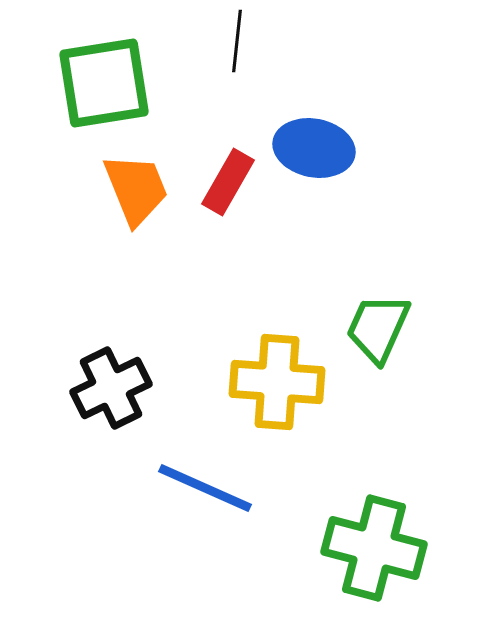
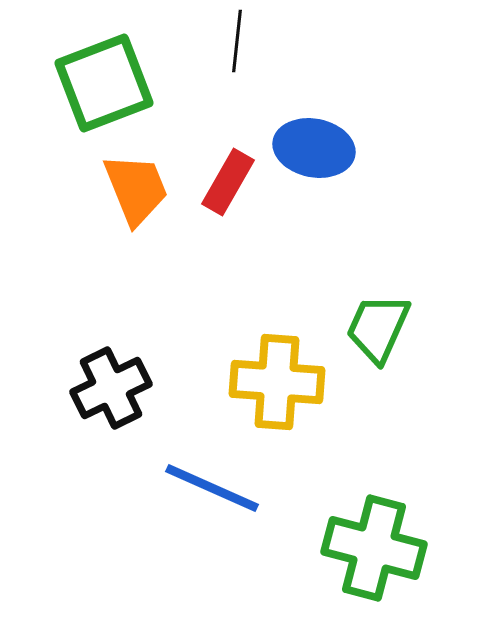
green square: rotated 12 degrees counterclockwise
blue line: moved 7 px right
